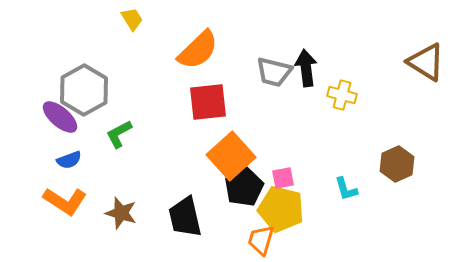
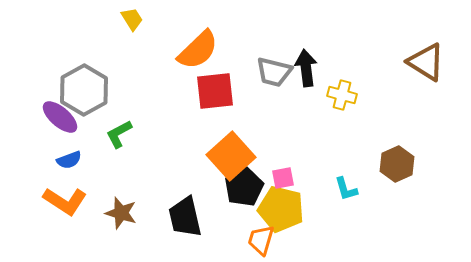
red square: moved 7 px right, 11 px up
